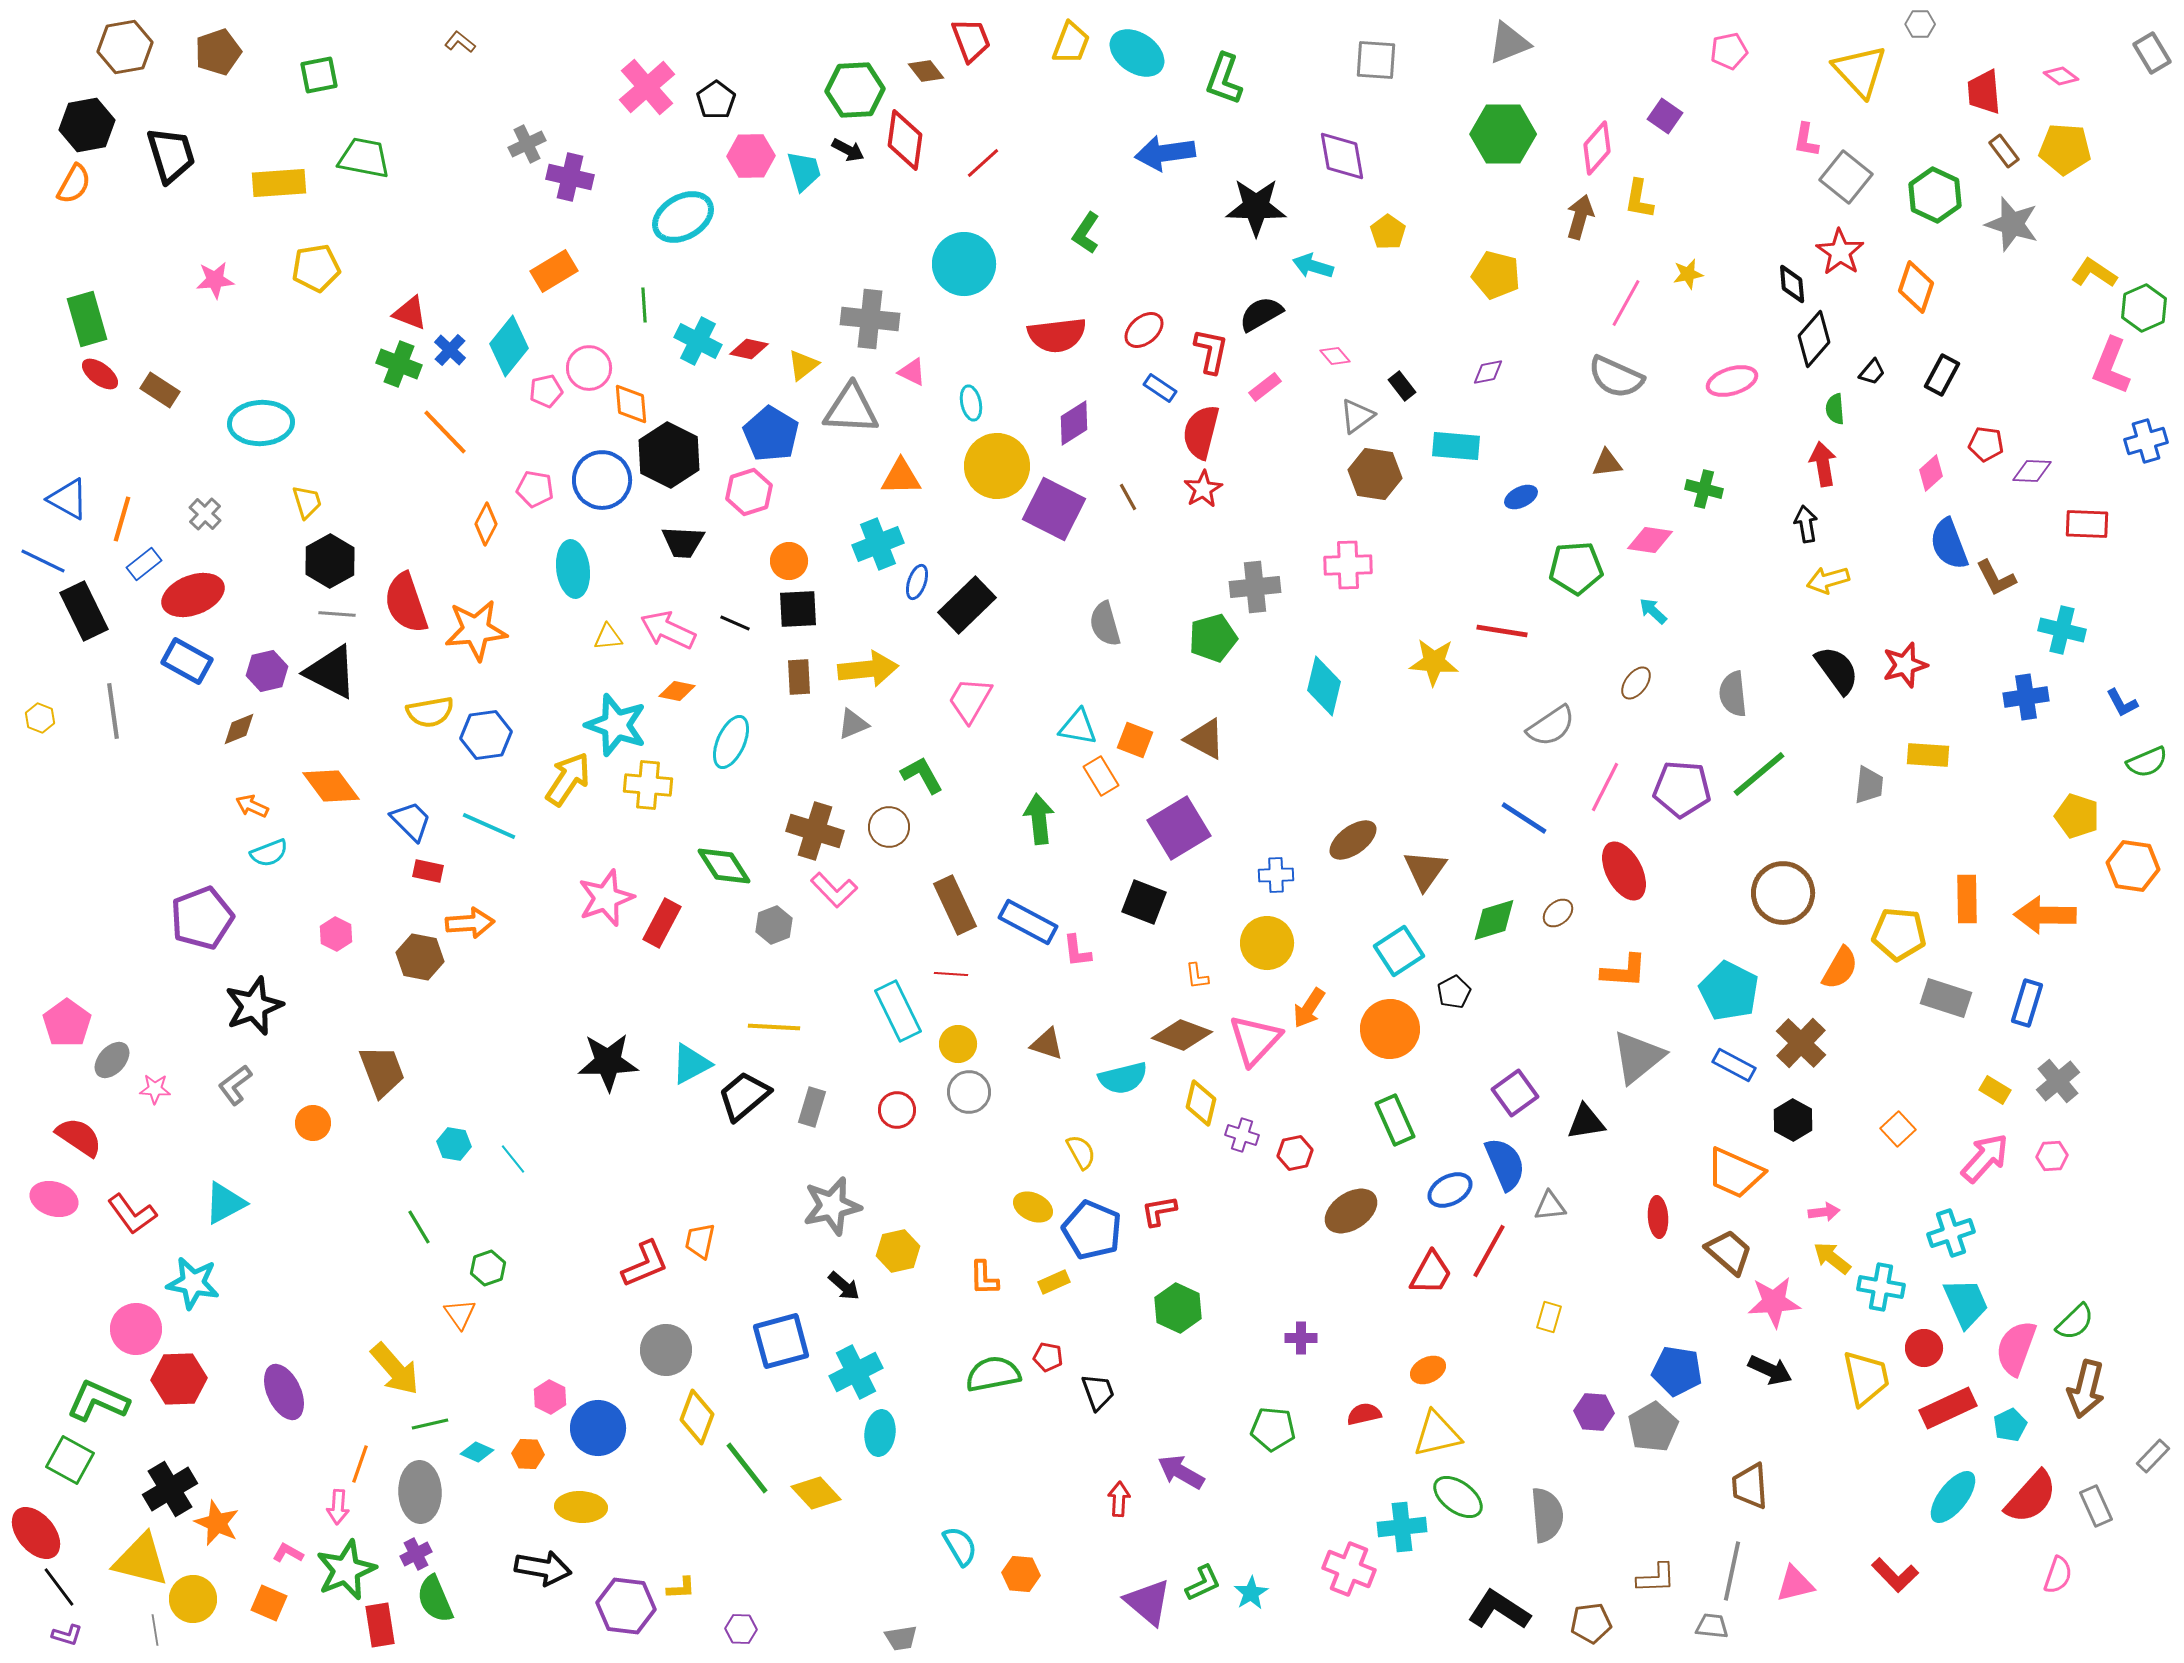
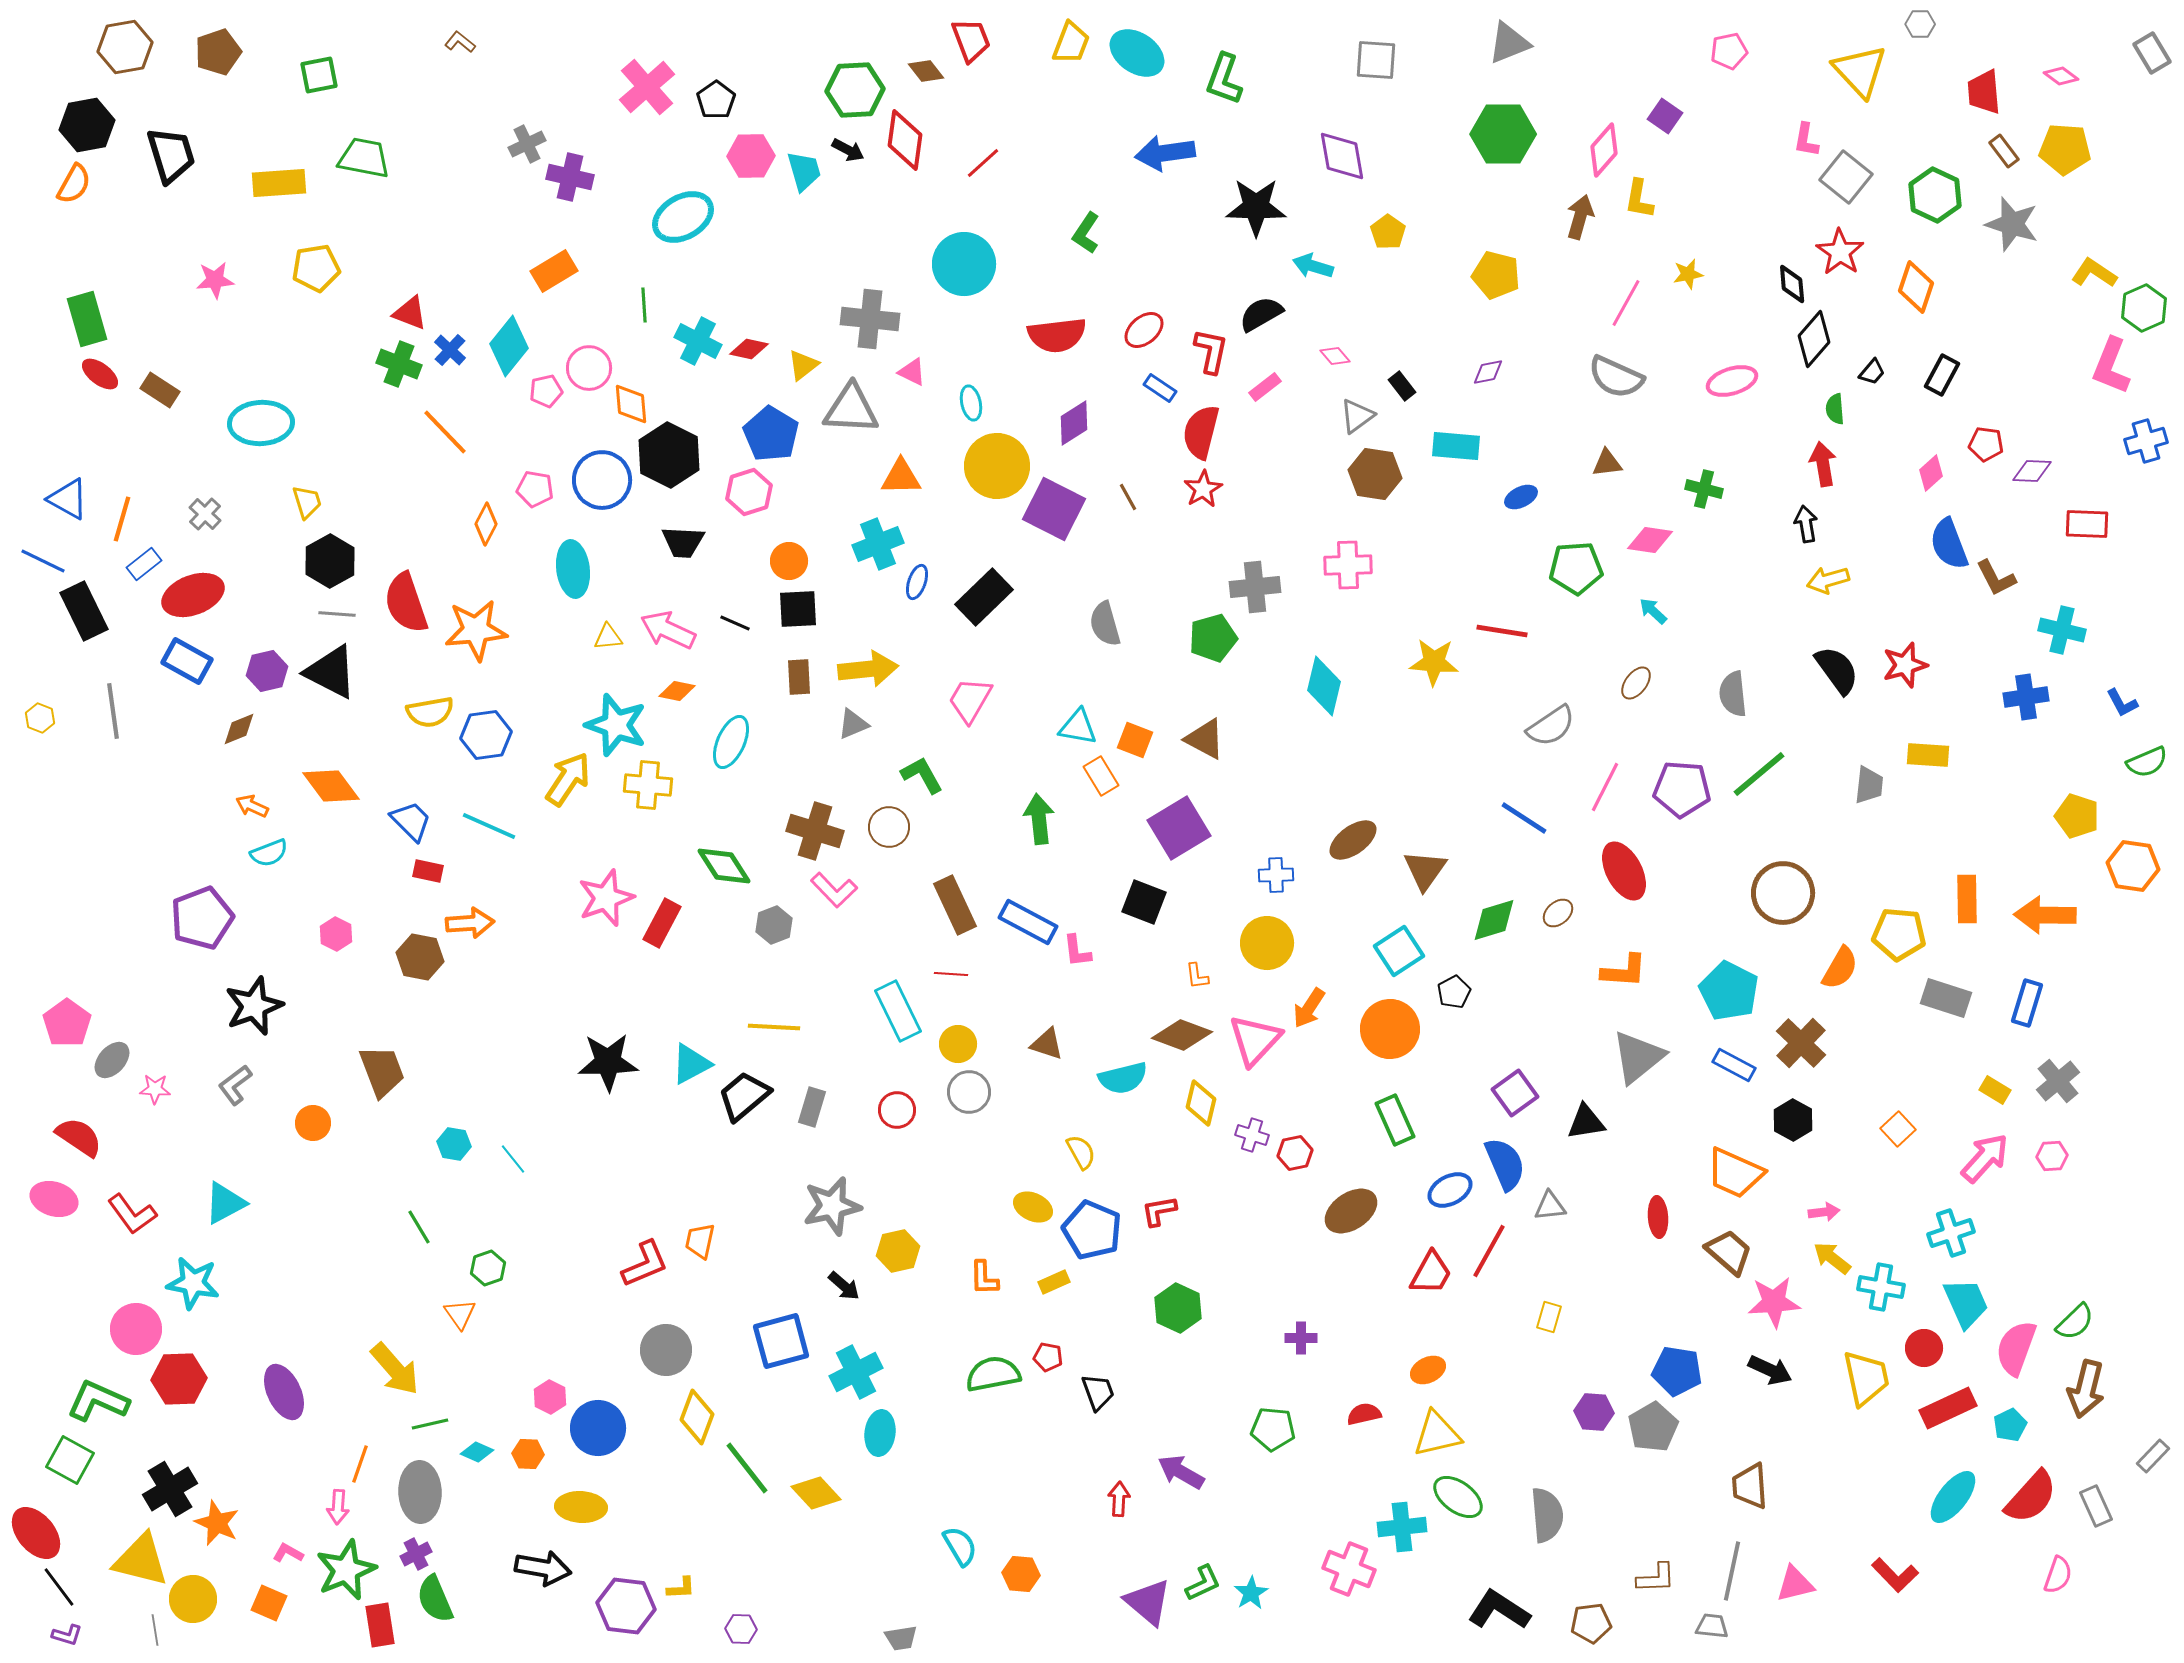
pink diamond at (1597, 148): moved 7 px right, 2 px down
black rectangle at (967, 605): moved 17 px right, 8 px up
purple cross at (1242, 1135): moved 10 px right
